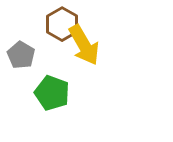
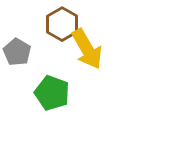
yellow arrow: moved 3 px right, 4 px down
gray pentagon: moved 4 px left, 3 px up
